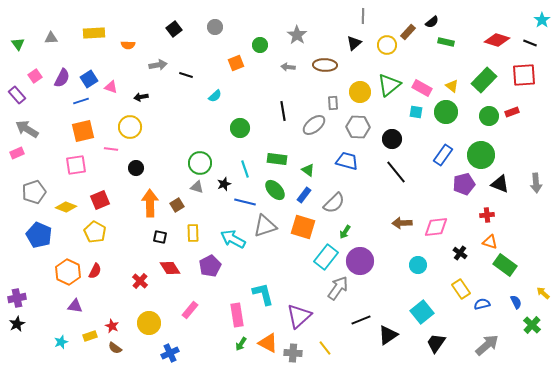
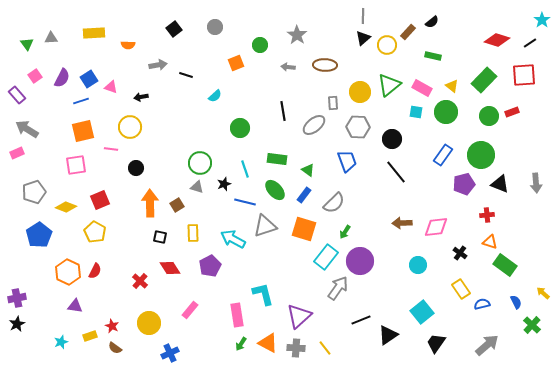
green rectangle at (446, 42): moved 13 px left, 14 px down
black triangle at (354, 43): moved 9 px right, 5 px up
black line at (530, 43): rotated 56 degrees counterclockwise
green triangle at (18, 44): moved 9 px right
blue trapezoid at (347, 161): rotated 55 degrees clockwise
orange square at (303, 227): moved 1 px right, 2 px down
blue pentagon at (39, 235): rotated 15 degrees clockwise
gray cross at (293, 353): moved 3 px right, 5 px up
